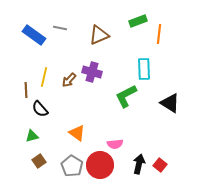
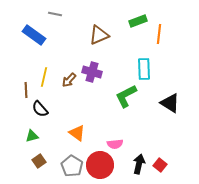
gray line: moved 5 px left, 14 px up
